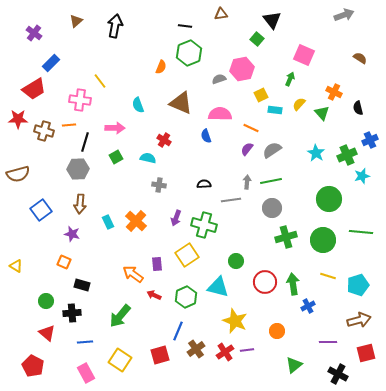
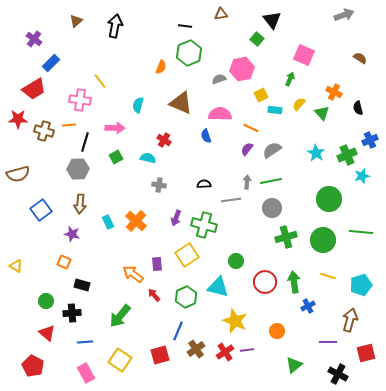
purple cross at (34, 33): moved 6 px down
cyan semicircle at (138, 105): rotated 35 degrees clockwise
green arrow at (293, 284): moved 1 px right, 2 px up
cyan pentagon at (358, 285): moved 3 px right
red arrow at (154, 295): rotated 24 degrees clockwise
brown arrow at (359, 320): moved 9 px left; rotated 60 degrees counterclockwise
